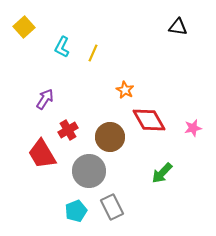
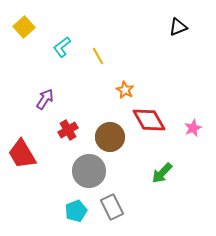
black triangle: rotated 30 degrees counterclockwise
cyan L-shape: rotated 25 degrees clockwise
yellow line: moved 5 px right, 3 px down; rotated 54 degrees counterclockwise
pink star: rotated 12 degrees counterclockwise
red trapezoid: moved 20 px left
